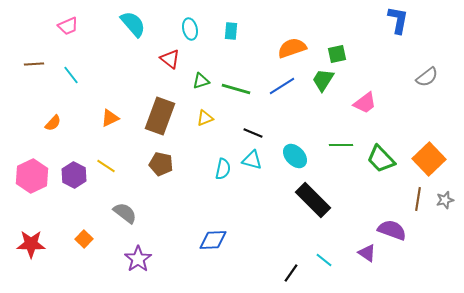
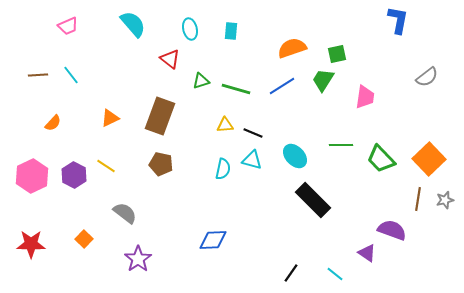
brown line at (34, 64): moved 4 px right, 11 px down
pink trapezoid at (365, 103): moved 6 px up; rotated 45 degrees counterclockwise
yellow triangle at (205, 118): moved 20 px right, 7 px down; rotated 18 degrees clockwise
cyan line at (324, 260): moved 11 px right, 14 px down
